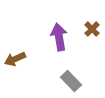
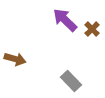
purple arrow: moved 6 px right, 17 px up; rotated 36 degrees counterclockwise
brown arrow: rotated 140 degrees counterclockwise
